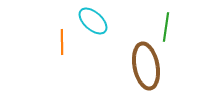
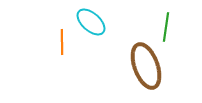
cyan ellipse: moved 2 px left, 1 px down
brown ellipse: rotated 9 degrees counterclockwise
